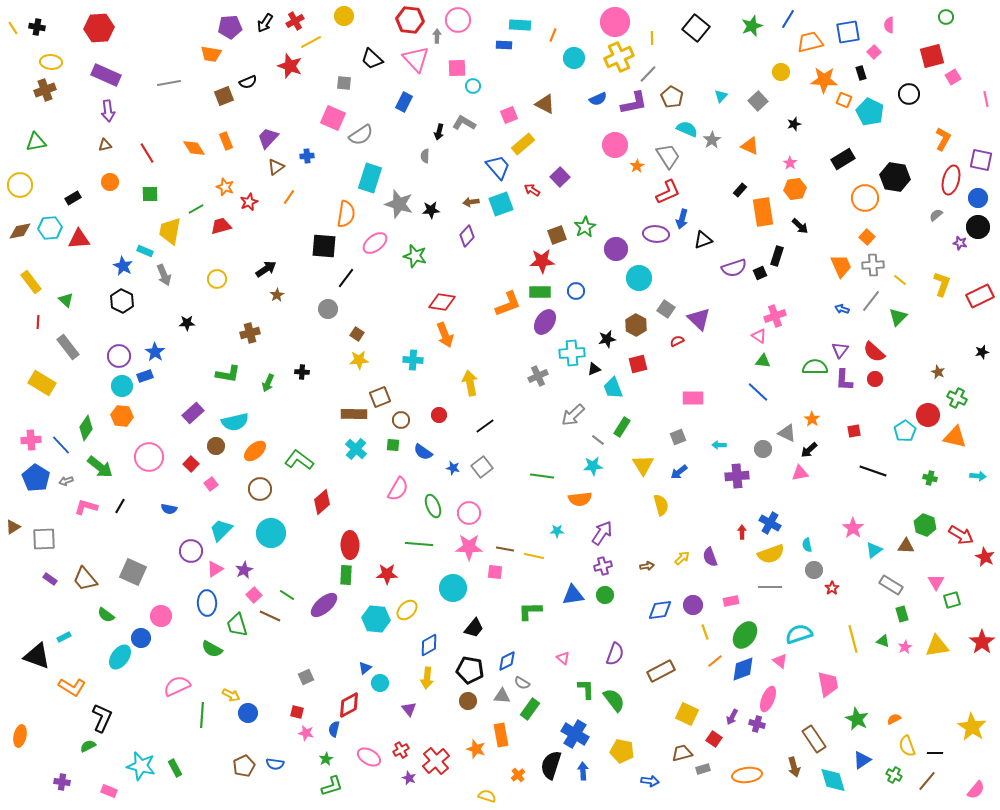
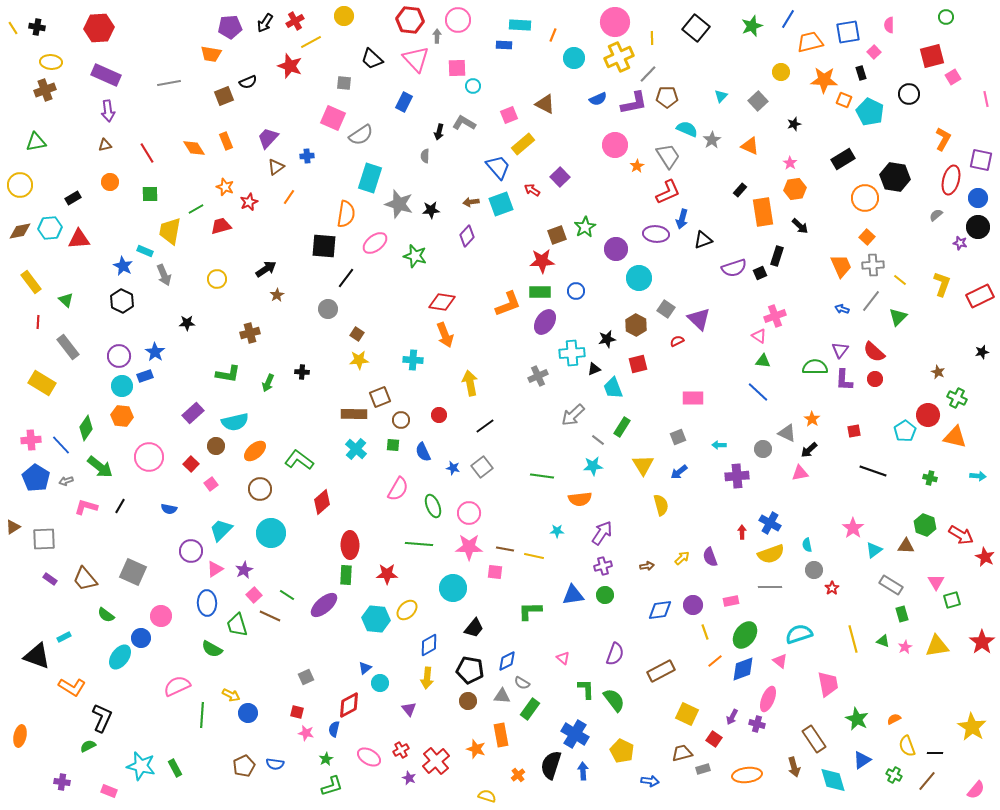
brown pentagon at (672, 97): moved 5 px left; rotated 30 degrees counterclockwise
blue semicircle at (423, 452): rotated 30 degrees clockwise
yellow pentagon at (622, 751): rotated 15 degrees clockwise
